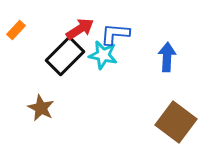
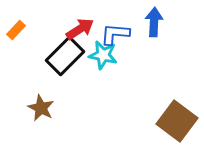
blue arrow: moved 13 px left, 35 px up
brown square: moved 1 px right, 1 px up
